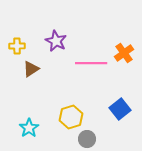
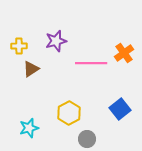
purple star: rotated 30 degrees clockwise
yellow cross: moved 2 px right
yellow hexagon: moved 2 px left, 4 px up; rotated 10 degrees counterclockwise
cyan star: rotated 18 degrees clockwise
